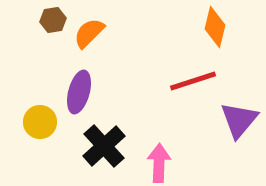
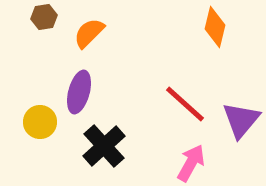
brown hexagon: moved 9 px left, 3 px up
red line: moved 8 px left, 23 px down; rotated 60 degrees clockwise
purple triangle: moved 2 px right
pink arrow: moved 32 px right; rotated 27 degrees clockwise
